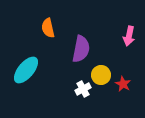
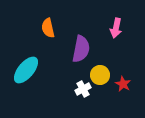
pink arrow: moved 13 px left, 8 px up
yellow circle: moved 1 px left
